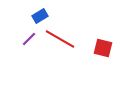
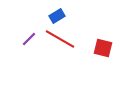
blue rectangle: moved 17 px right
